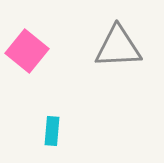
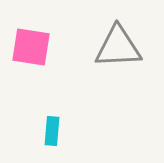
pink square: moved 4 px right, 4 px up; rotated 30 degrees counterclockwise
